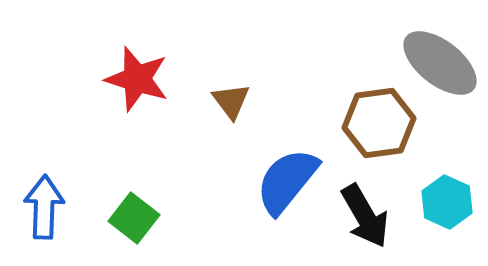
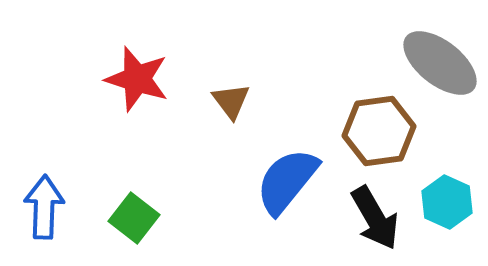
brown hexagon: moved 8 px down
black arrow: moved 10 px right, 2 px down
